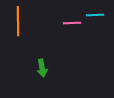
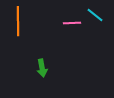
cyan line: rotated 42 degrees clockwise
